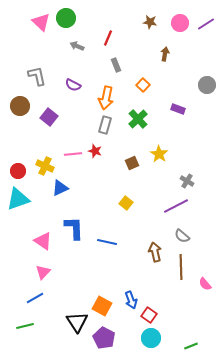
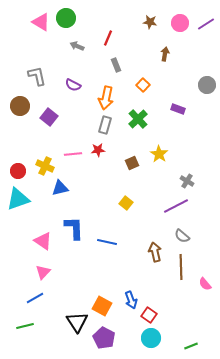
pink triangle at (41, 22): rotated 12 degrees counterclockwise
red star at (95, 151): moved 3 px right, 1 px up; rotated 24 degrees counterclockwise
blue triangle at (60, 188): rotated 12 degrees clockwise
